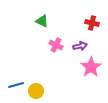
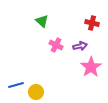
green triangle: rotated 16 degrees clockwise
yellow circle: moved 1 px down
